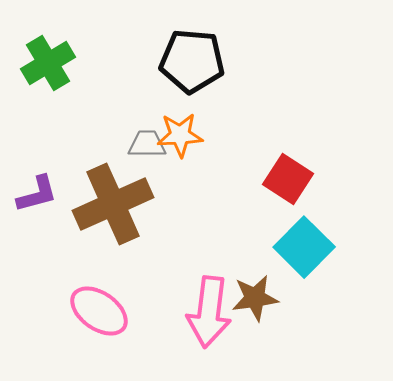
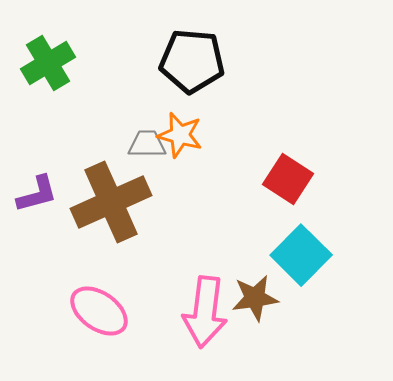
orange star: rotated 18 degrees clockwise
brown cross: moved 2 px left, 2 px up
cyan square: moved 3 px left, 8 px down
pink arrow: moved 4 px left
